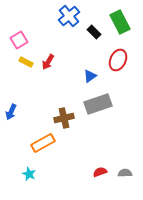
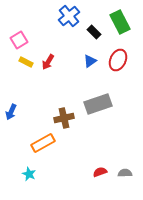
blue triangle: moved 15 px up
